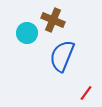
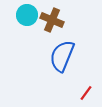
brown cross: moved 1 px left
cyan circle: moved 18 px up
